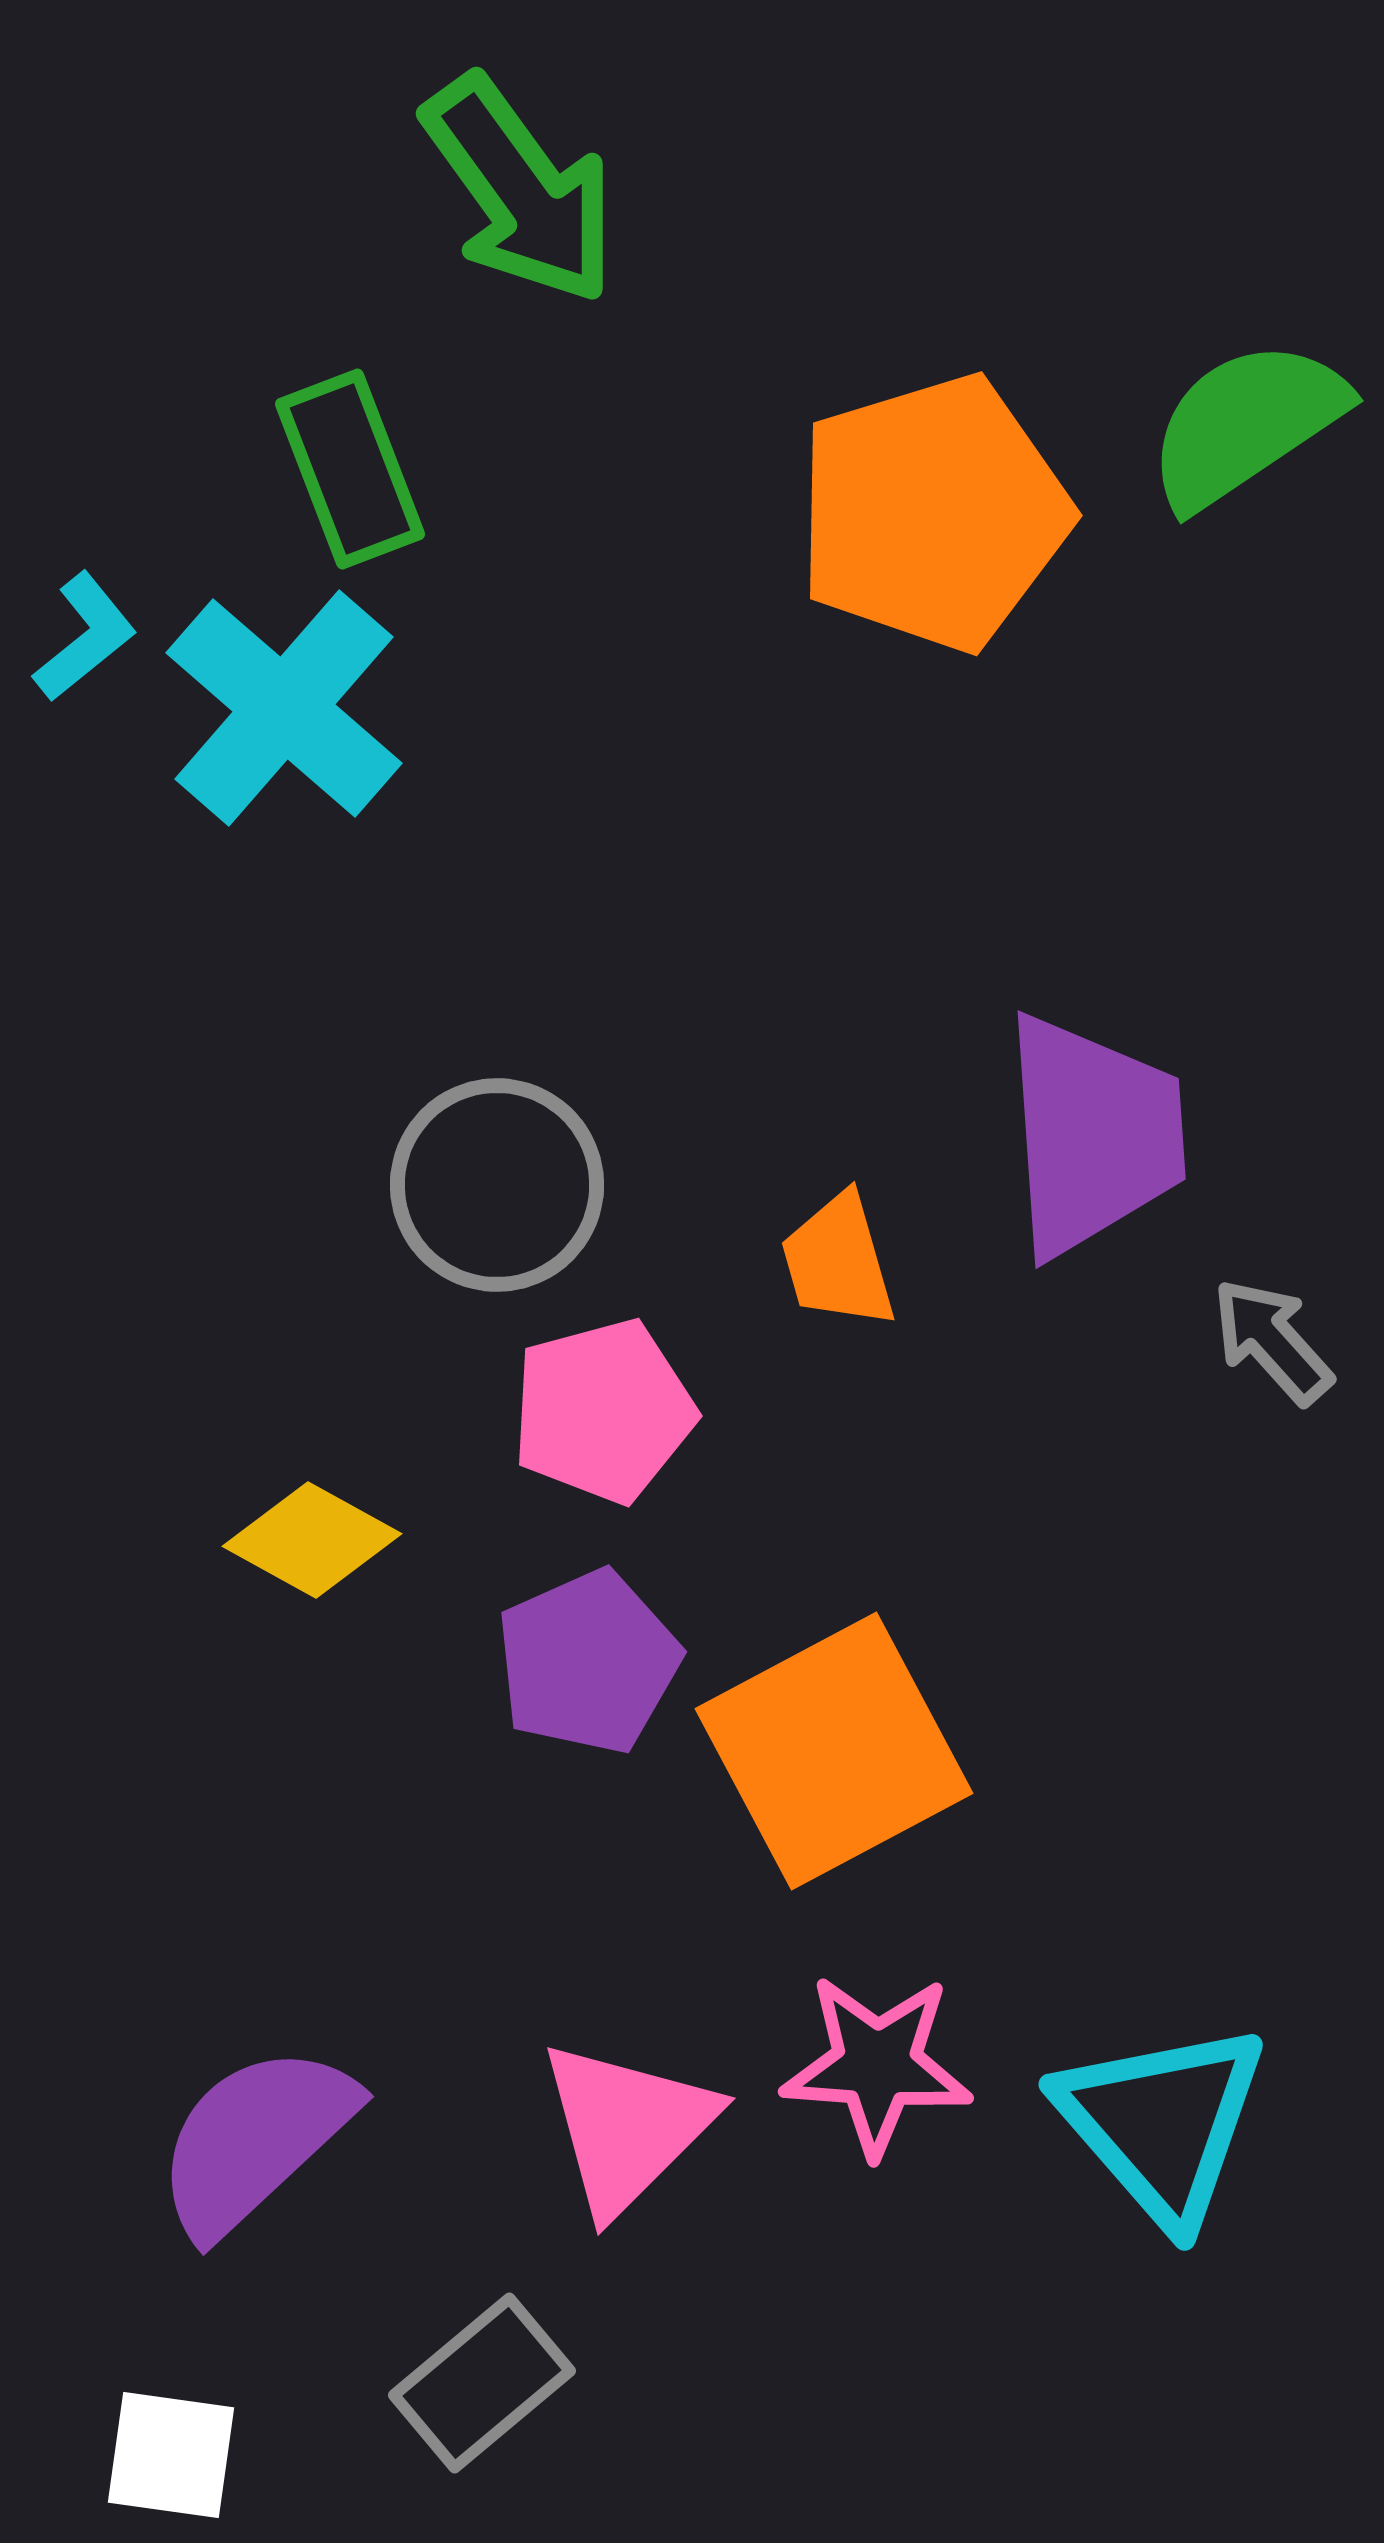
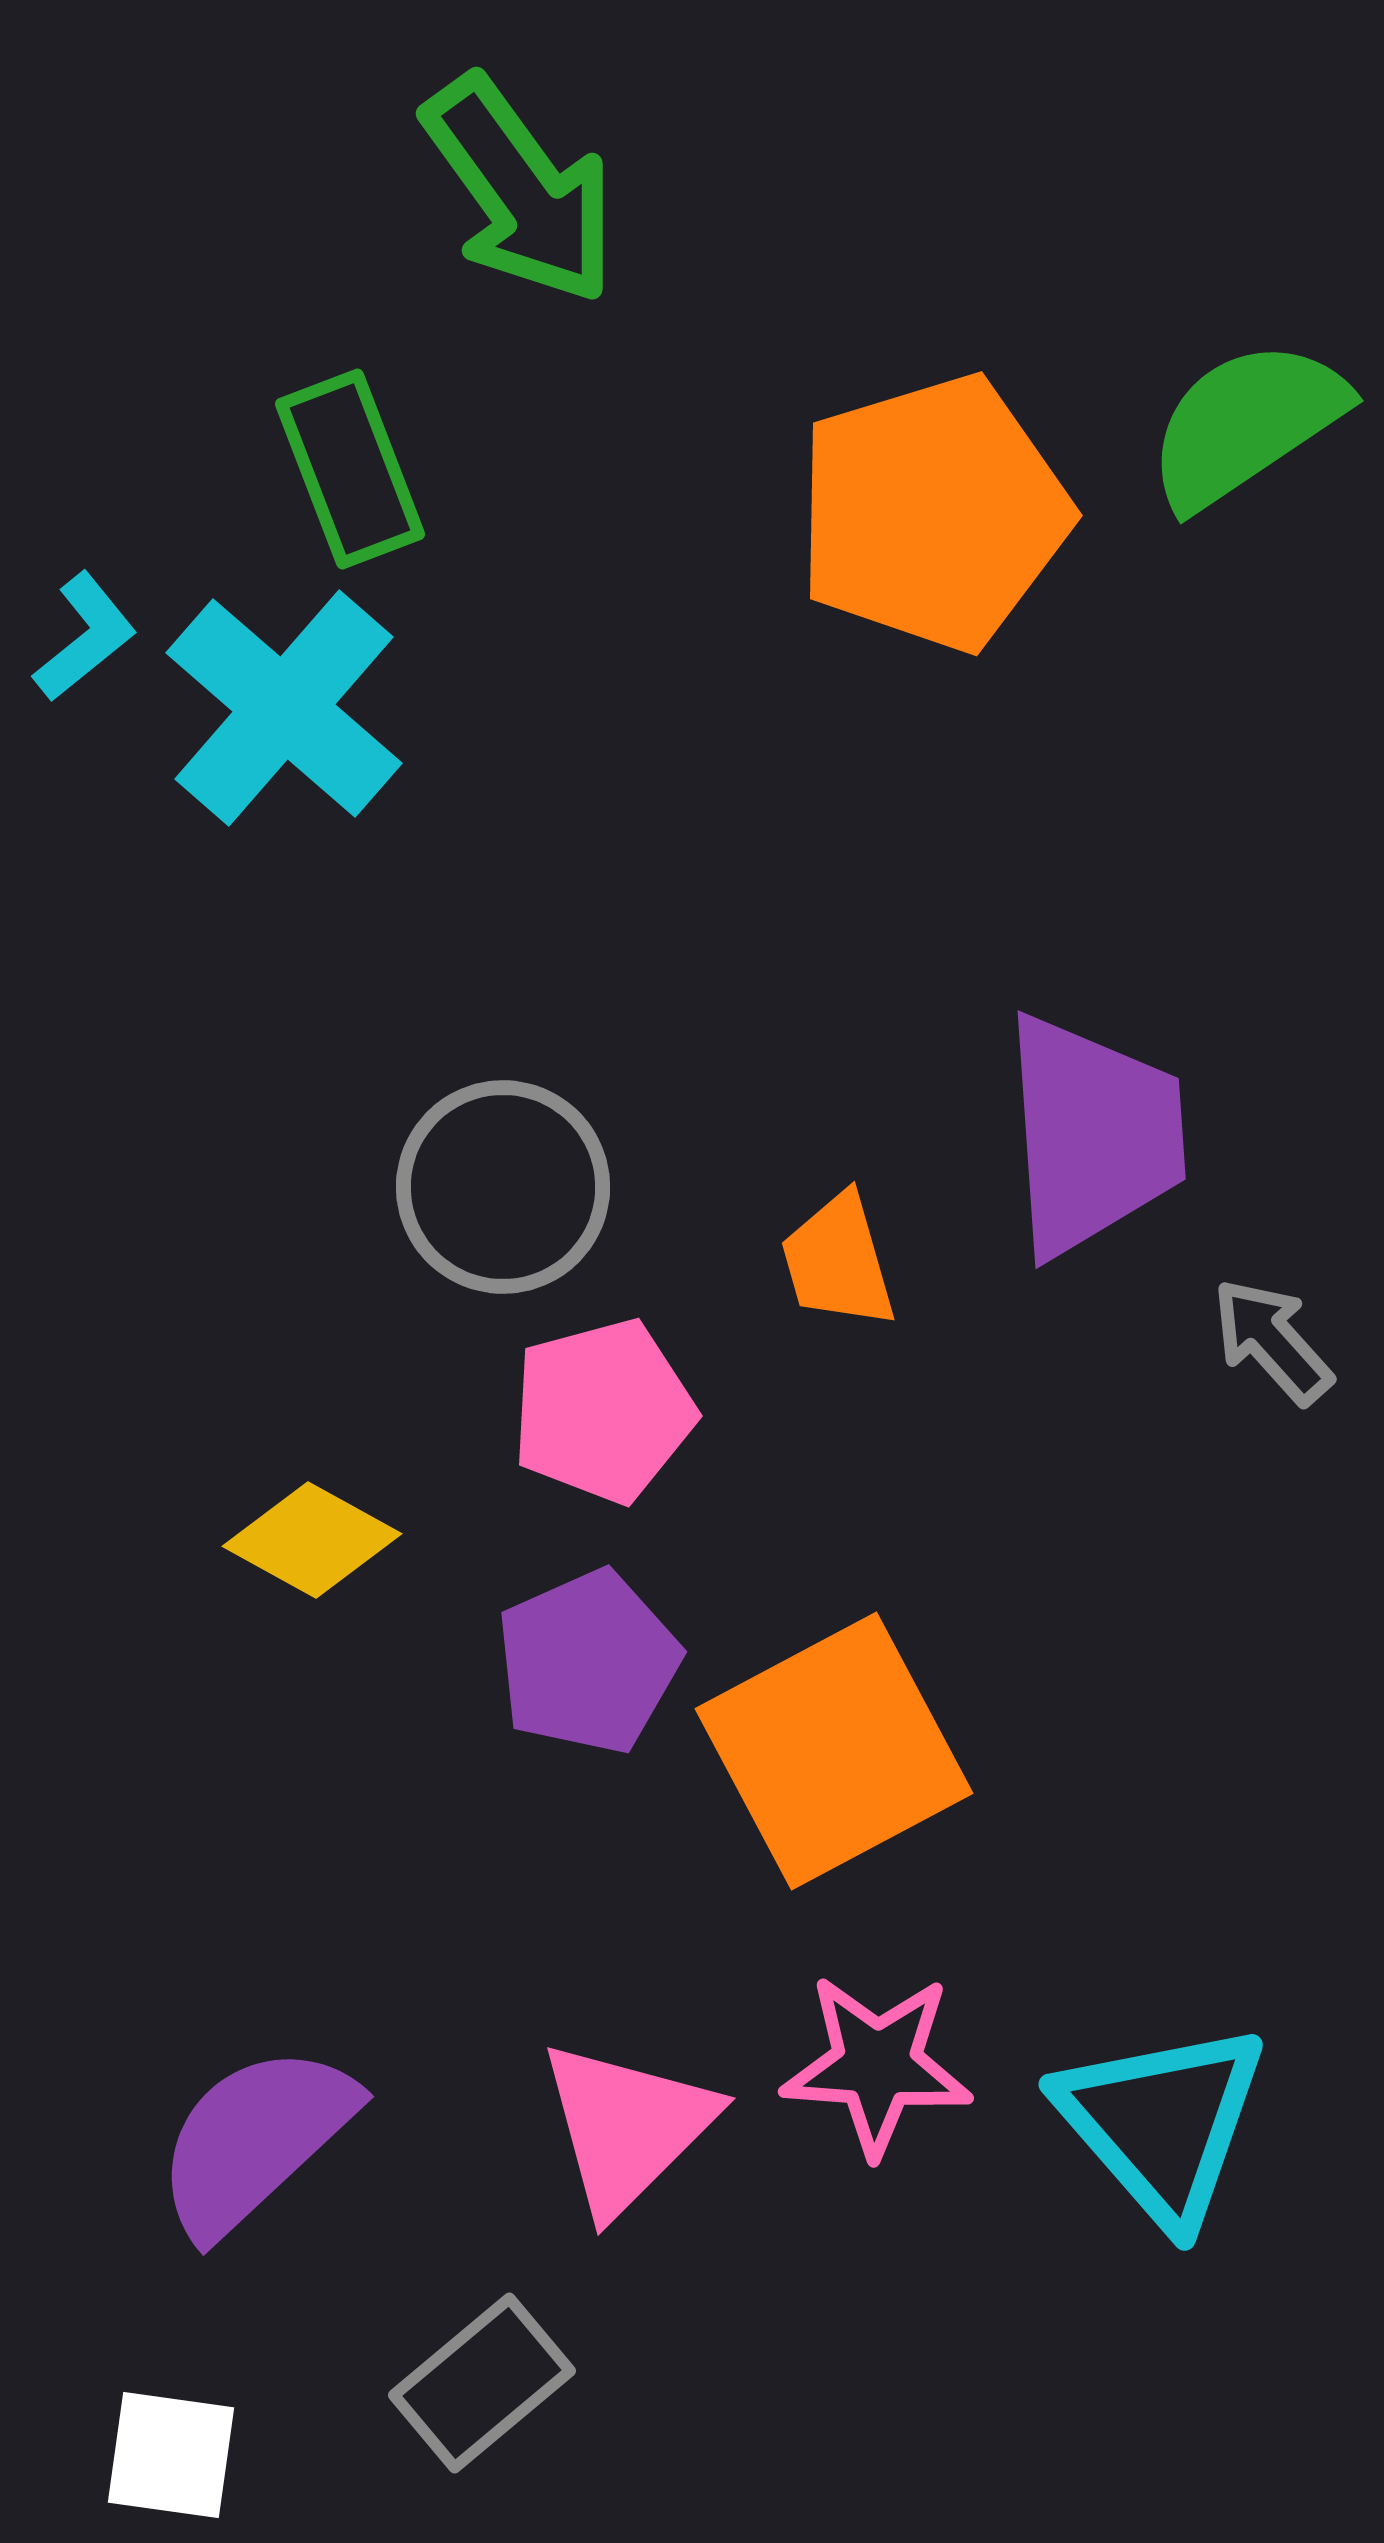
gray circle: moved 6 px right, 2 px down
